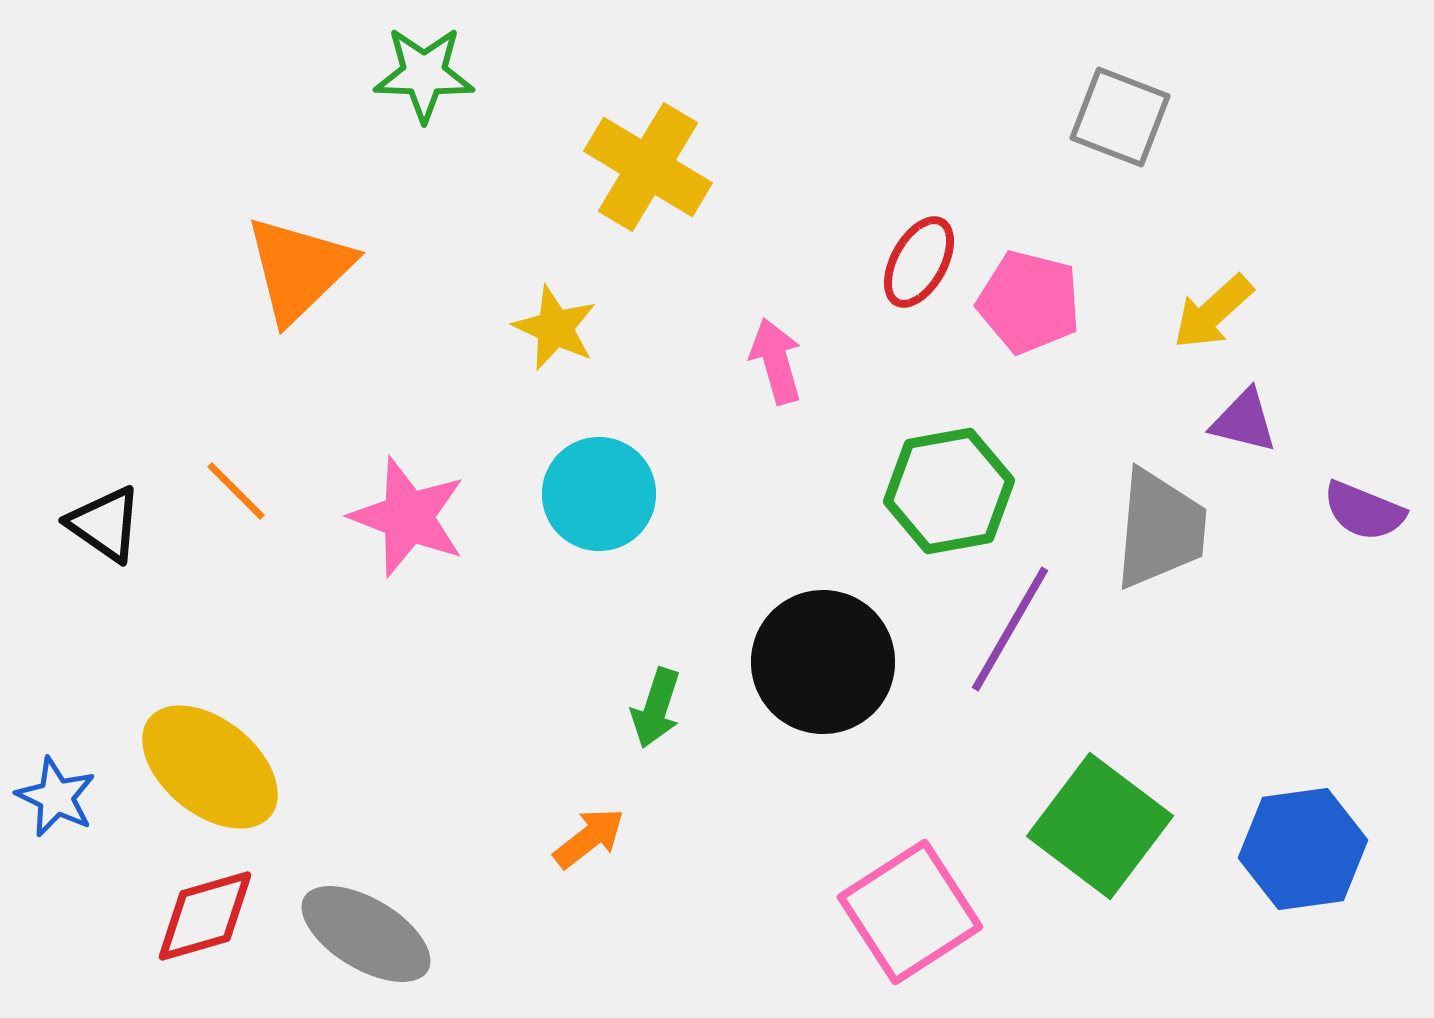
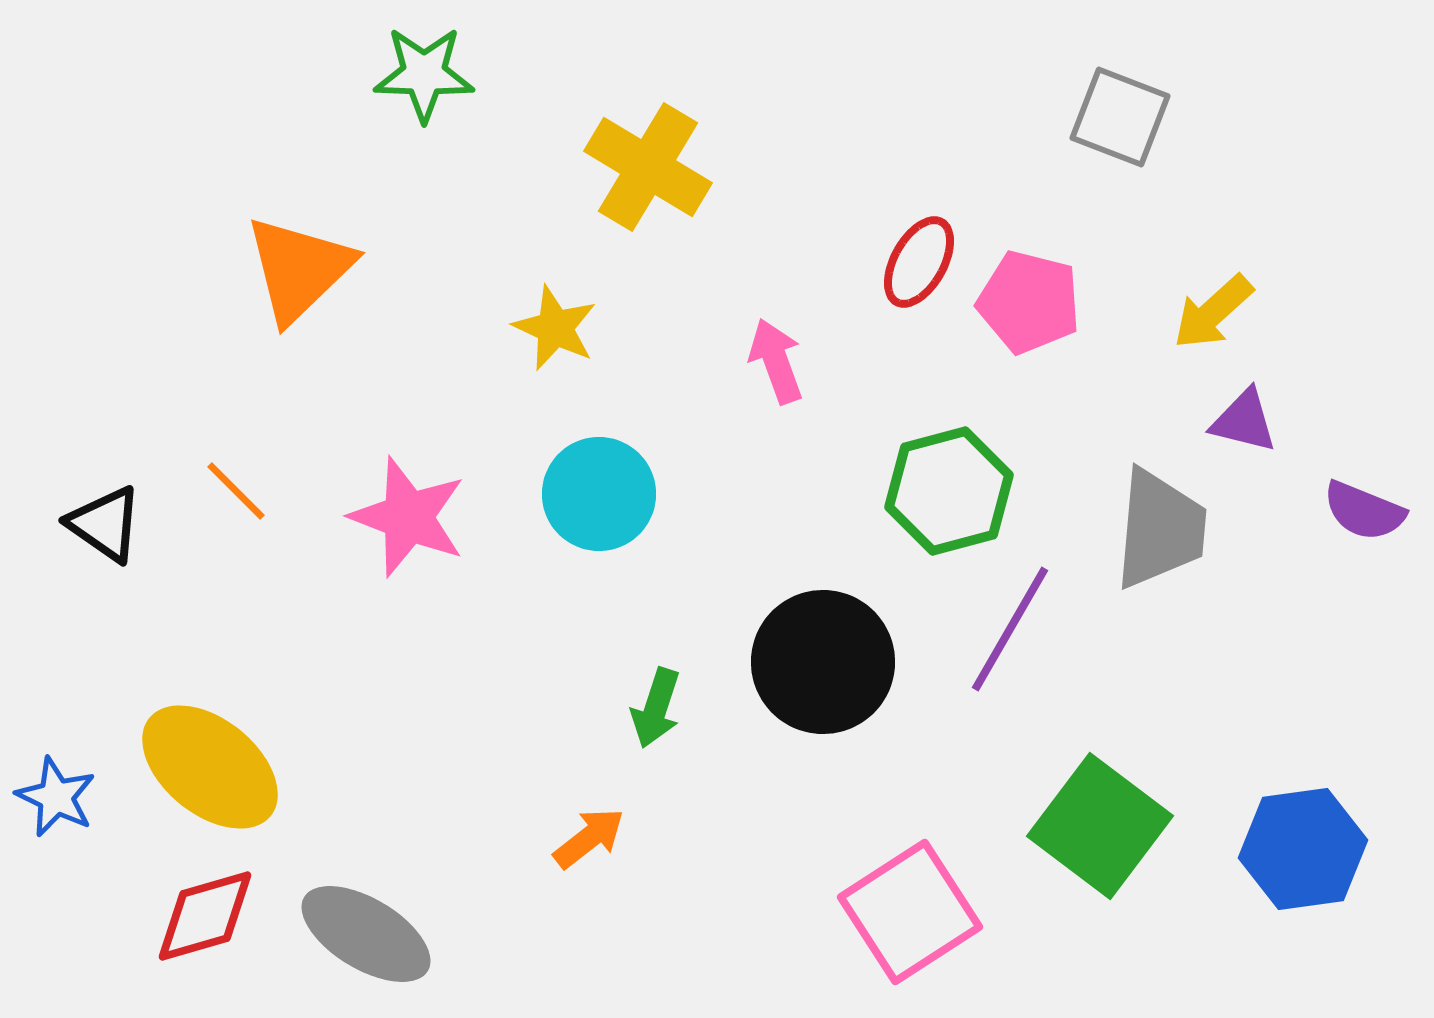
pink arrow: rotated 4 degrees counterclockwise
green hexagon: rotated 5 degrees counterclockwise
